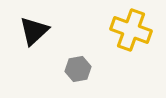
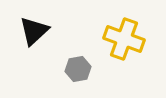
yellow cross: moved 7 px left, 9 px down
